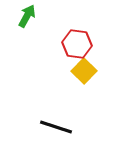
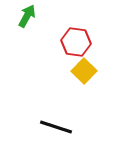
red hexagon: moved 1 px left, 2 px up
